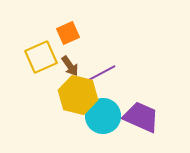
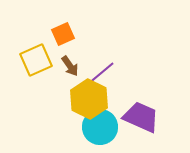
orange square: moved 5 px left, 1 px down
yellow square: moved 5 px left, 3 px down
purple line: rotated 12 degrees counterclockwise
yellow hexagon: moved 11 px right, 4 px down; rotated 12 degrees clockwise
cyan circle: moved 3 px left, 11 px down
